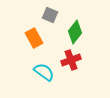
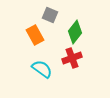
orange rectangle: moved 1 px right, 3 px up
red cross: moved 1 px right, 2 px up
cyan semicircle: moved 2 px left, 3 px up
